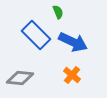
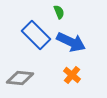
green semicircle: moved 1 px right
blue arrow: moved 2 px left
